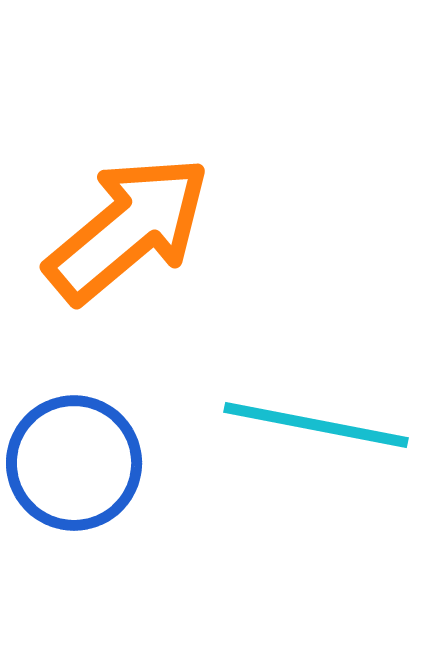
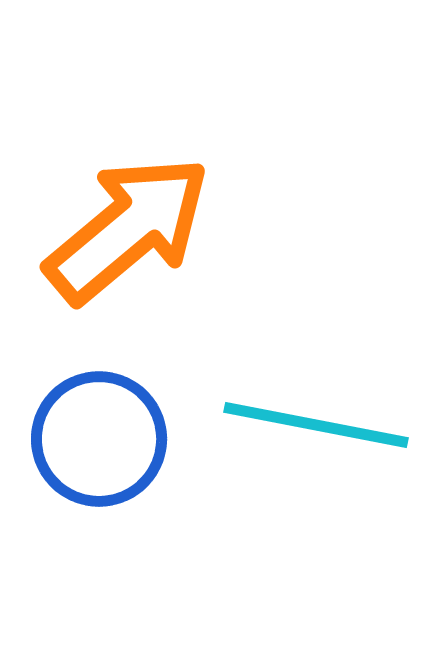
blue circle: moved 25 px right, 24 px up
